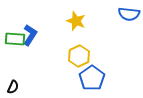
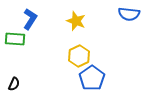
blue L-shape: moved 16 px up
black semicircle: moved 1 px right, 3 px up
